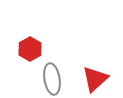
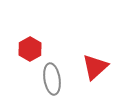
red triangle: moved 12 px up
